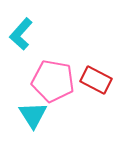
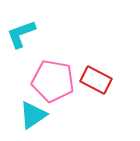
cyan L-shape: rotated 28 degrees clockwise
cyan triangle: rotated 28 degrees clockwise
